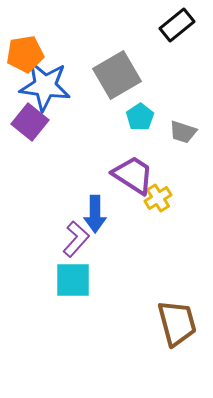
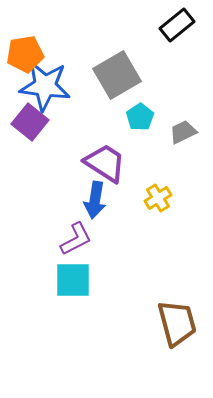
gray trapezoid: rotated 136 degrees clockwise
purple trapezoid: moved 28 px left, 12 px up
blue arrow: moved 14 px up; rotated 9 degrees clockwise
purple L-shape: rotated 21 degrees clockwise
